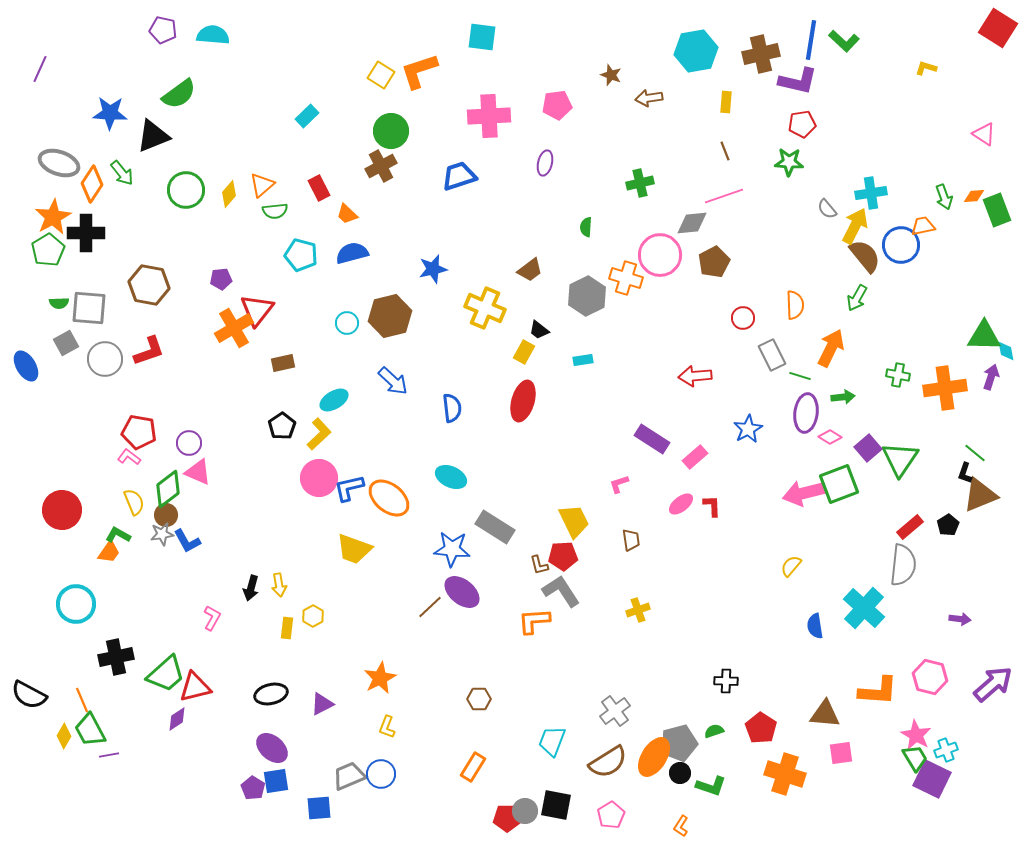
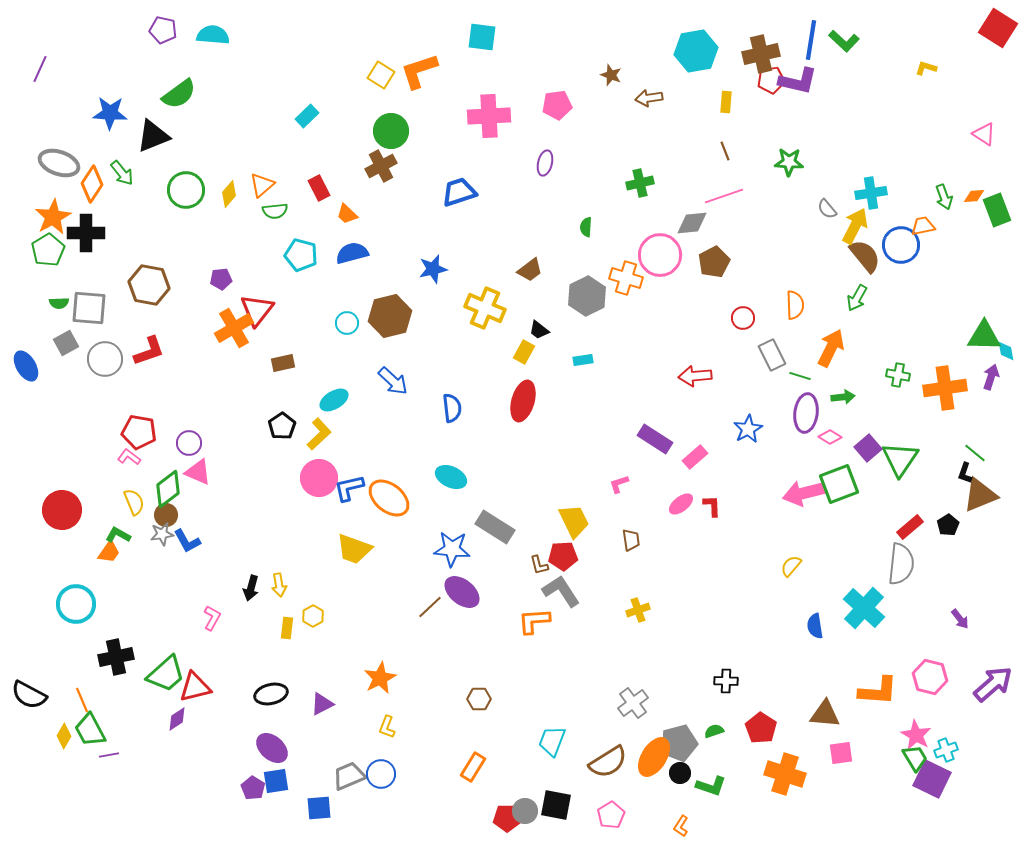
red pentagon at (802, 124): moved 31 px left, 44 px up
blue trapezoid at (459, 176): moved 16 px down
purple rectangle at (652, 439): moved 3 px right
gray semicircle at (903, 565): moved 2 px left, 1 px up
purple arrow at (960, 619): rotated 45 degrees clockwise
gray cross at (615, 711): moved 18 px right, 8 px up
